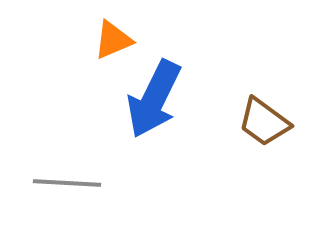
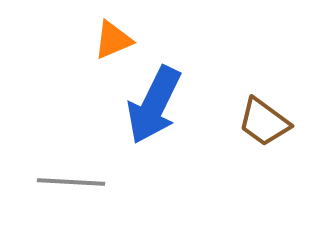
blue arrow: moved 6 px down
gray line: moved 4 px right, 1 px up
